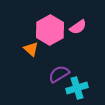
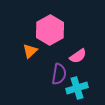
pink semicircle: moved 29 px down
orange triangle: moved 1 px left, 2 px down; rotated 35 degrees clockwise
purple semicircle: rotated 130 degrees clockwise
